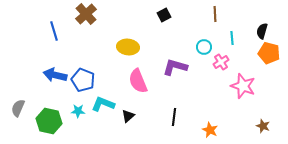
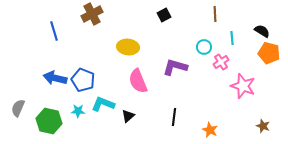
brown cross: moved 6 px right; rotated 15 degrees clockwise
black semicircle: rotated 105 degrees clockwise
blue arrow: moved 3 px down
